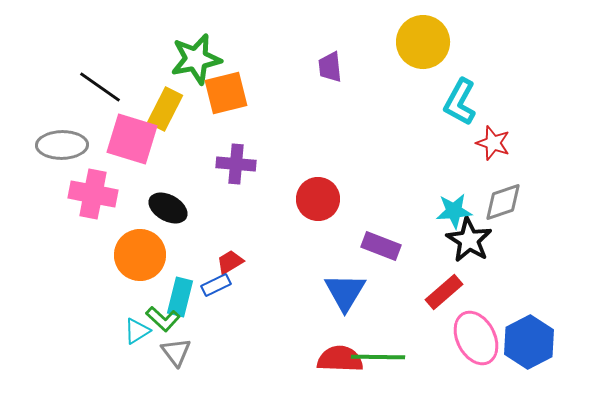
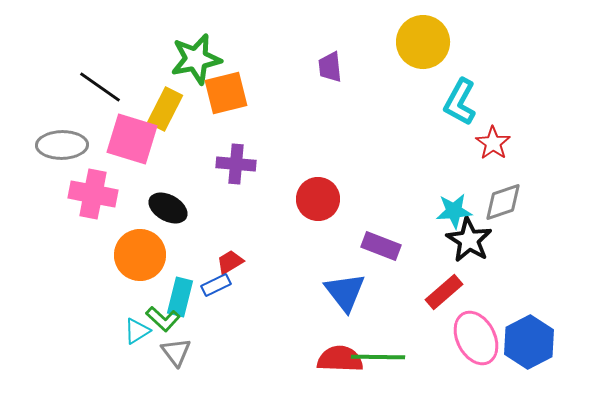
red star: rotated 16 degrees clockwise
blue triangle: rotated 9 degrees counterclockwise
